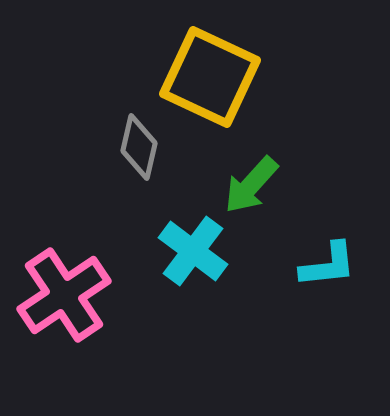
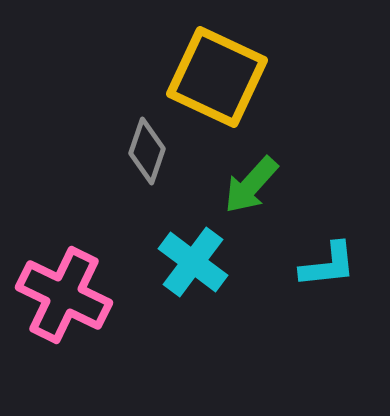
yellow square: moved 7 px right
gray diamond: moved 8 px right, 4 px down; rotated 6 degrees clockwise
cyan cross: moved 11 px down
pink cross: rotated 30 degrees counterclockwise
